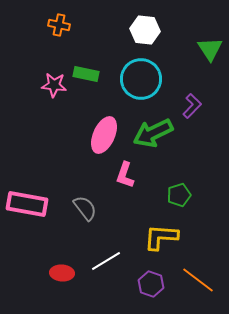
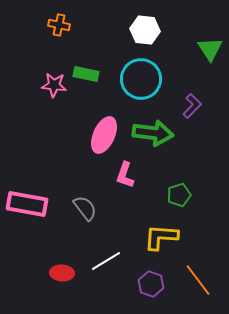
green arrow: rotated 147 degrees counterclockwise
orange line: rotated 16 degrees clockwise
